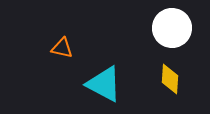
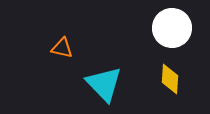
cyan triangle: rotated 18 degrees clockwise
